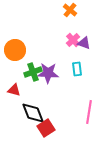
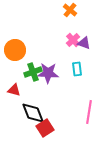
red square: moved 1 px left
